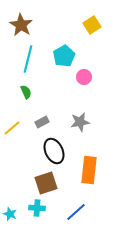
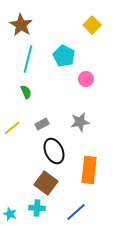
yellow square: rotated 12 degrees counterclockwise
cyan pentagon: rotated 15 degrees counterclockwise
pink circle: moved 2 px right, 2 px down
gray rectangle: moved 2 px down
brown square: rotated 35 degrees counterclockwise
